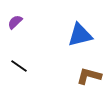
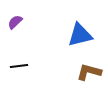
black line: rotated 42 degrees counterclockwise
brown L-shape: moved 4 px up
